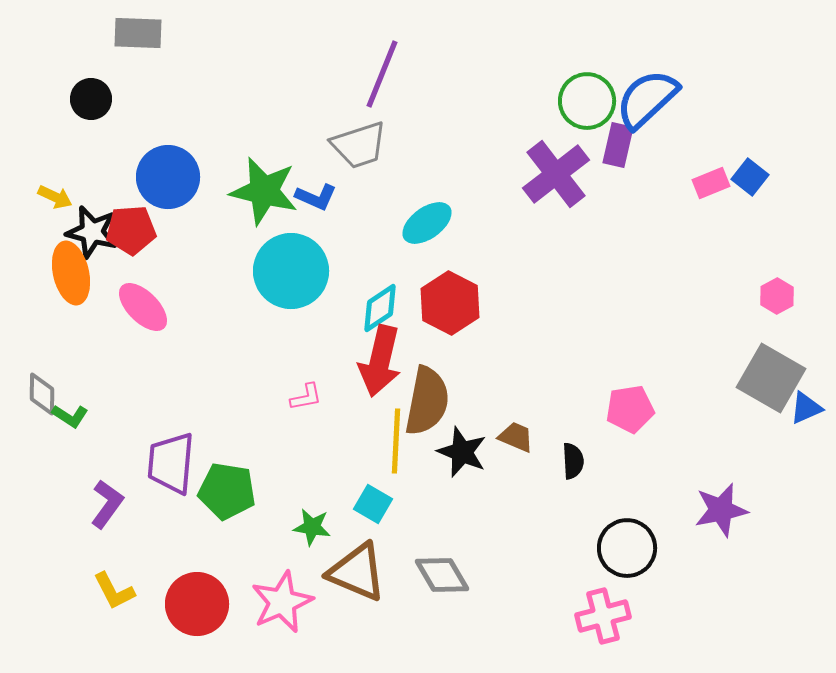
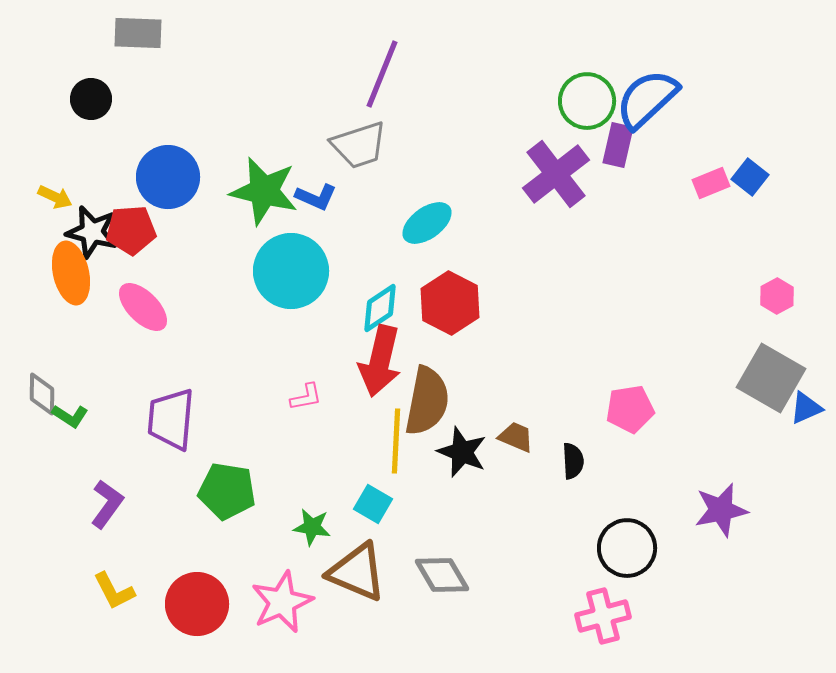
purple trapezoid at (171, 463): moved 44 px up
